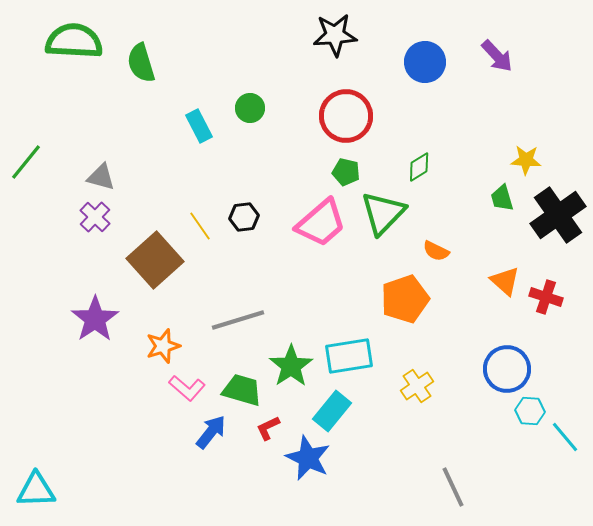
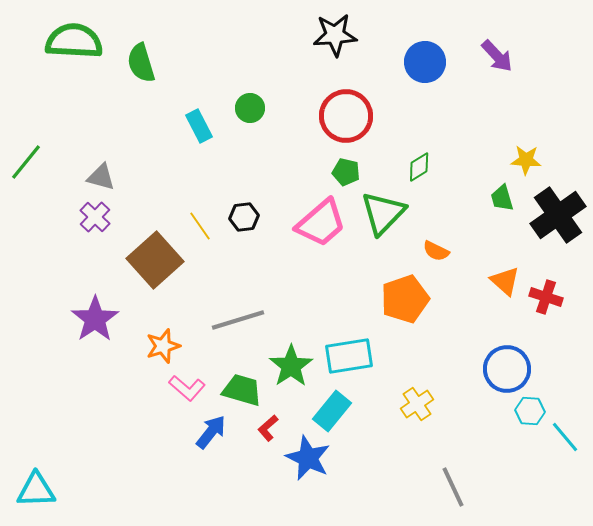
yellow cross at (417, 386): moved 18 px down
red L-shape at (268, 428): rotated 16 degrees counterclockwise
